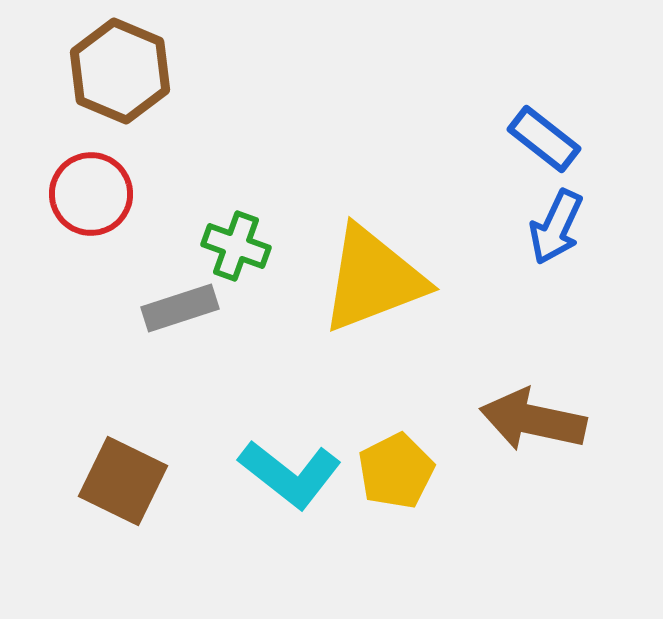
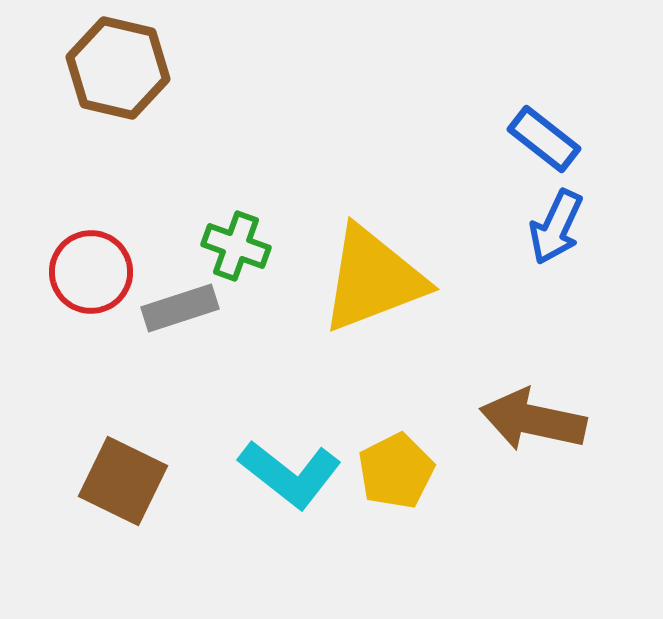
brown hexagon: moved 2 px left, 3 px up; rotated 10 degrees counterclockwise
red circle: moved 78 px down
